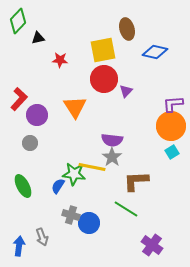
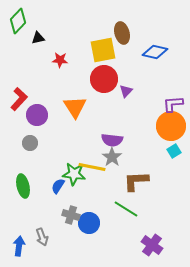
brown ellipse: moved 5 px left, 4 px down
cyan square: moved 2 px right, 1 px up
green ellipse: rotated 15 degrees clockwise
